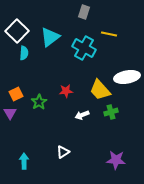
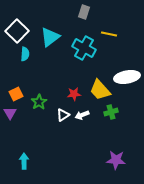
cyan semicircle: moved 1 px right, 1 px down
red star: moved 8 px right, 3 px down
white triangle: moved 37 px up
